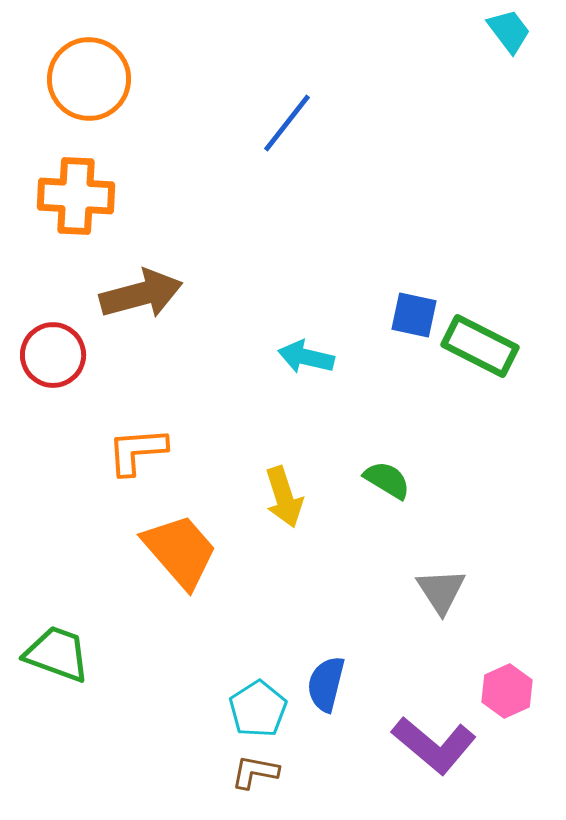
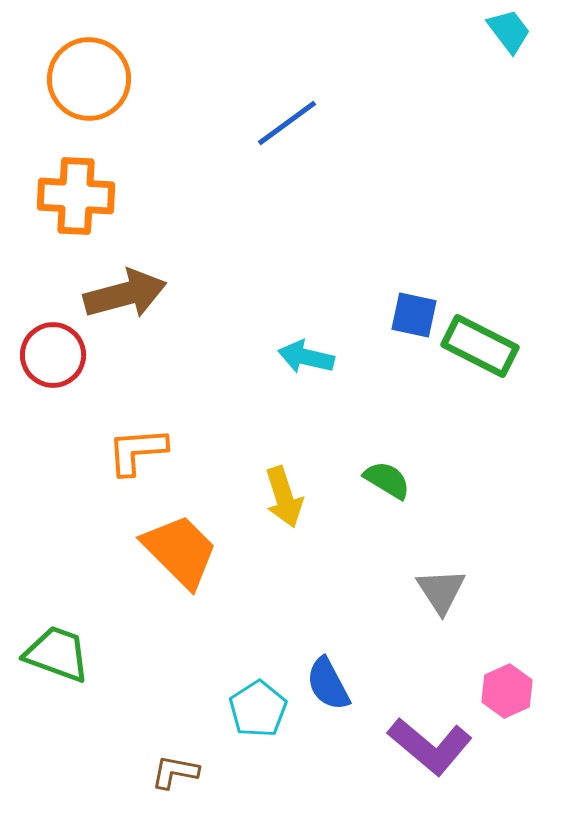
blue line: rotated 16 degrees clockwise
brown arrow: moved 16 px left
orange trapezoid: rotated 4 degrees counterclockwise
blue semicircle: moved 2 px right; rotated 42 degrees counterclockwise
purple L-shape: moved 4 px left, 1 px down
brown L-shape: moved 80 px left
